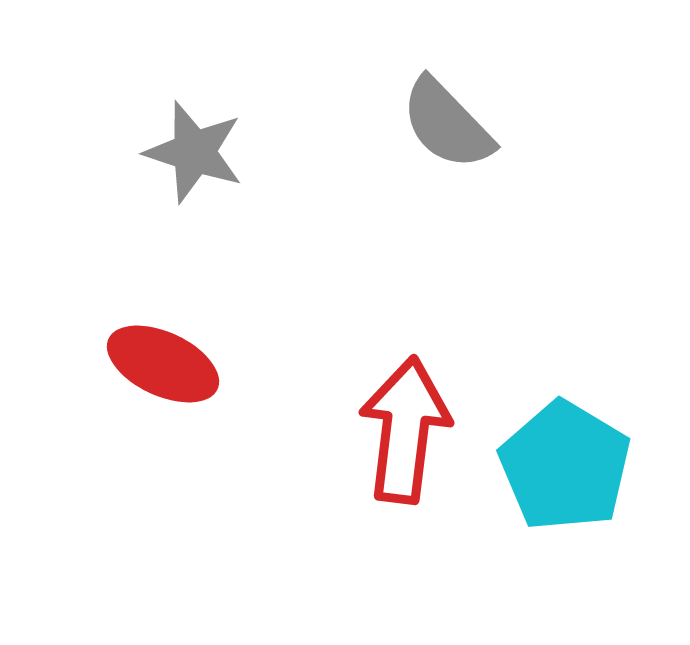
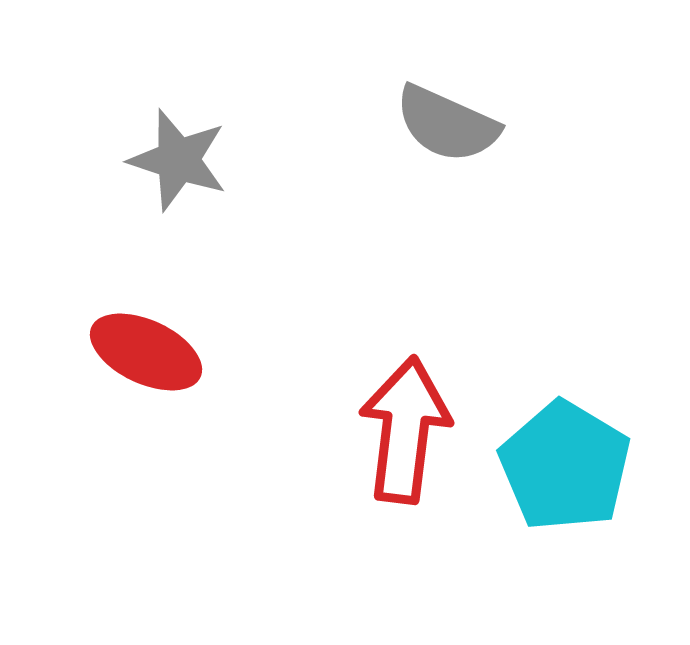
gray semicircle: rotated 22 degrees counterclockwise
gray star: moved 16 px left, 8 px down
red ellipse: moved 17 px left, 12 px up
